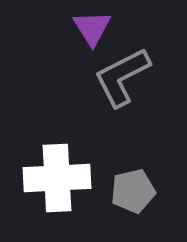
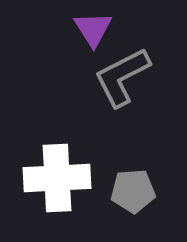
purple triangle: moved 1 px right, 1 px down
gray pentagon: rotated 9 degrees clockwise
